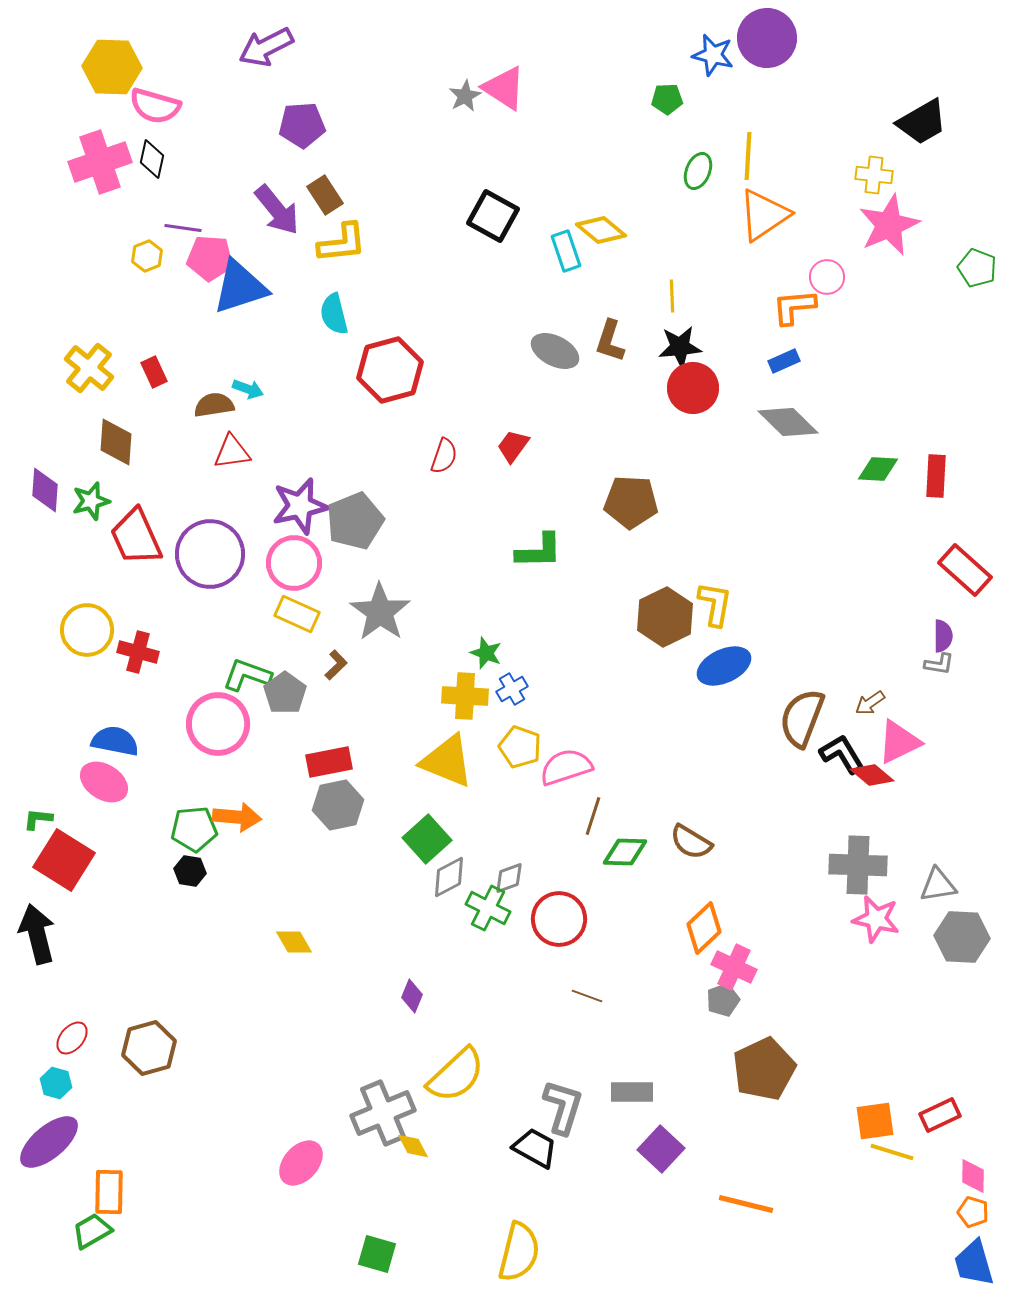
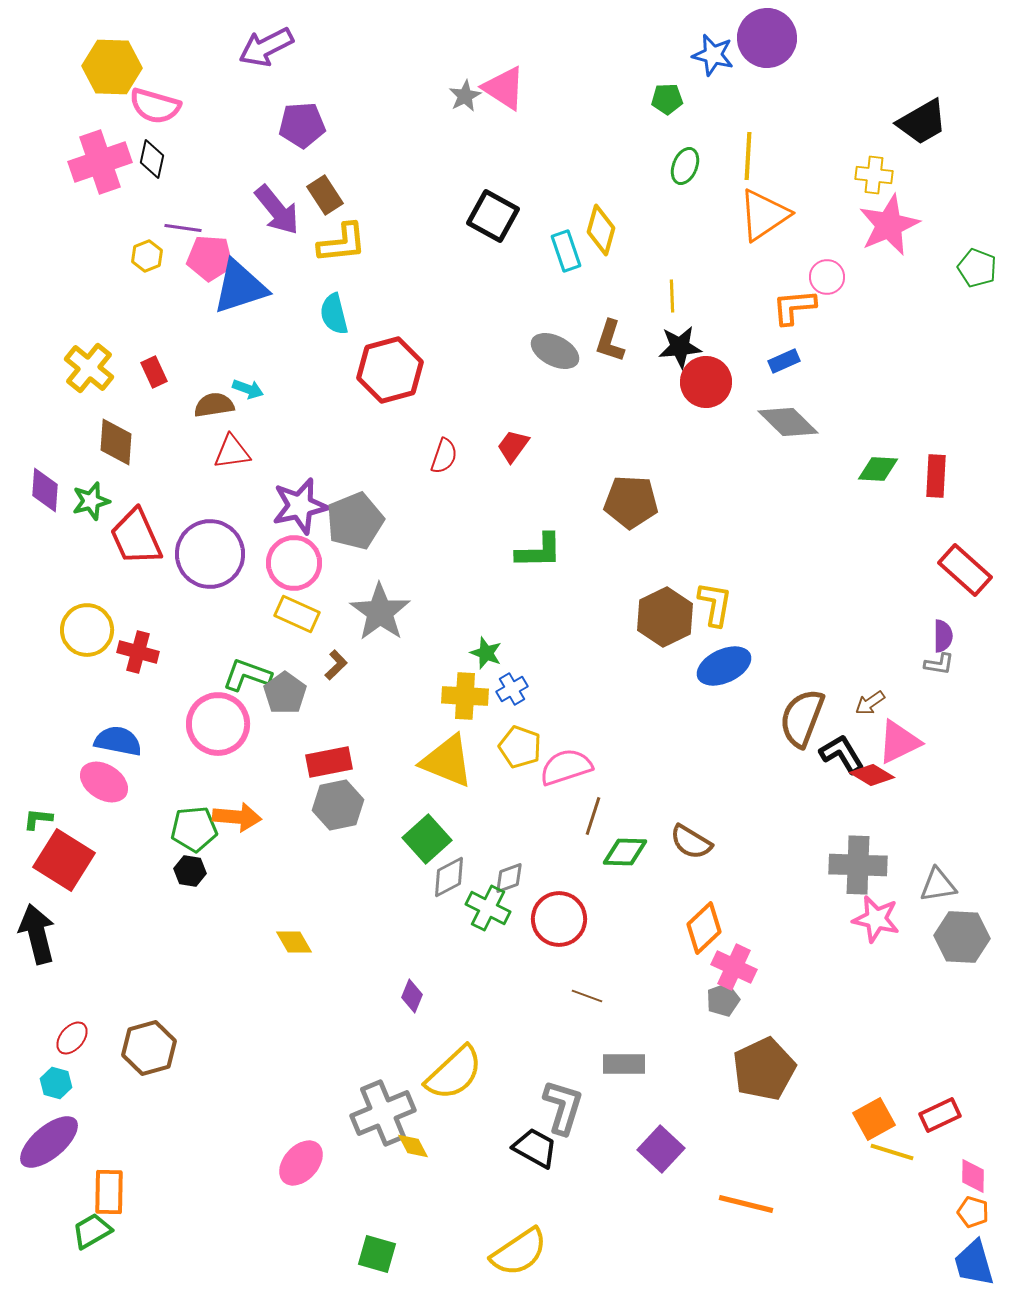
green ellipse at (698, 171): moved 13 px left, 5 px up
yellow diamond at (601, 230): rotated 66 degrees clockwise
red circle at (693, 388): moved 13 px right, 6 px up
blue semicircle at (115, 741): moved 3 px right
red diamond at (872, 775): rotated 9 degrees counterclockwise
yellow semicircle at (456, 1075): moved 2 px left, 2 px up
gray rectangle at (632, 1092): moved 8 px left, 28 px up
orange square at (875, 1121): moved 1 px left, 2 px up; rotated 21 degrees counterclockwise
yellow semicircle at (519, 1252): rotated 42 degrees clockwise
